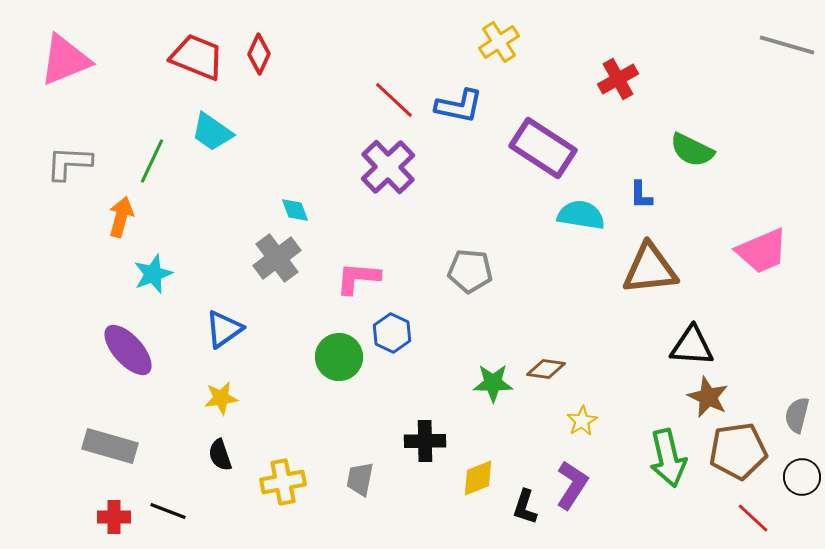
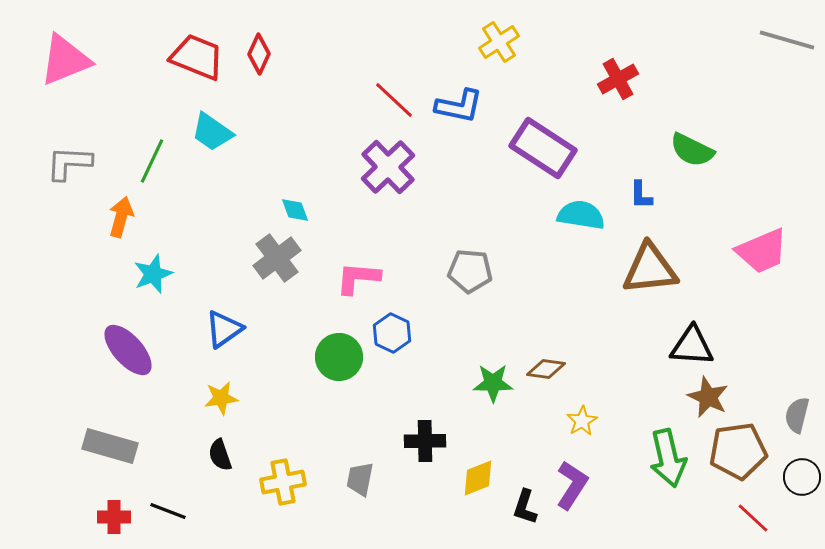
gray line at (787, 45): moved 5 px up
